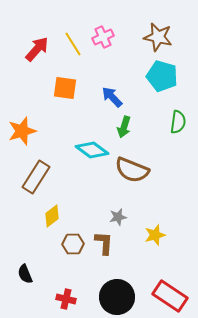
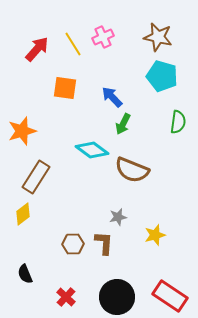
green arrow: moved 1 px left, 3 px up; rotated 10 degrees clockwise
yellow diamond: moved 29 px left, 2 px up
red cross: moved 2 px up; rotated 30 degrees clockwise
